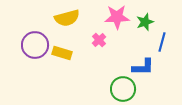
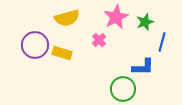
pink star: moved 1 px left; rotated 25 degrees counterclockwise
